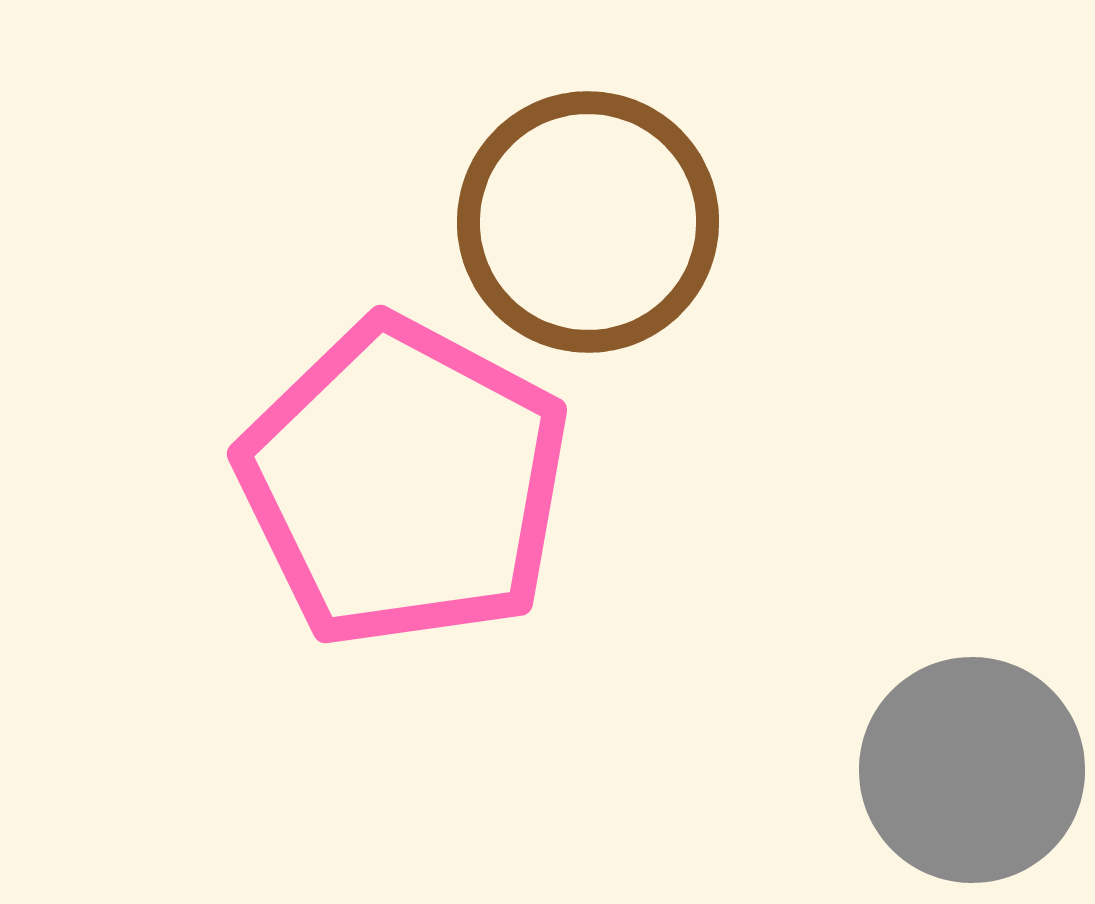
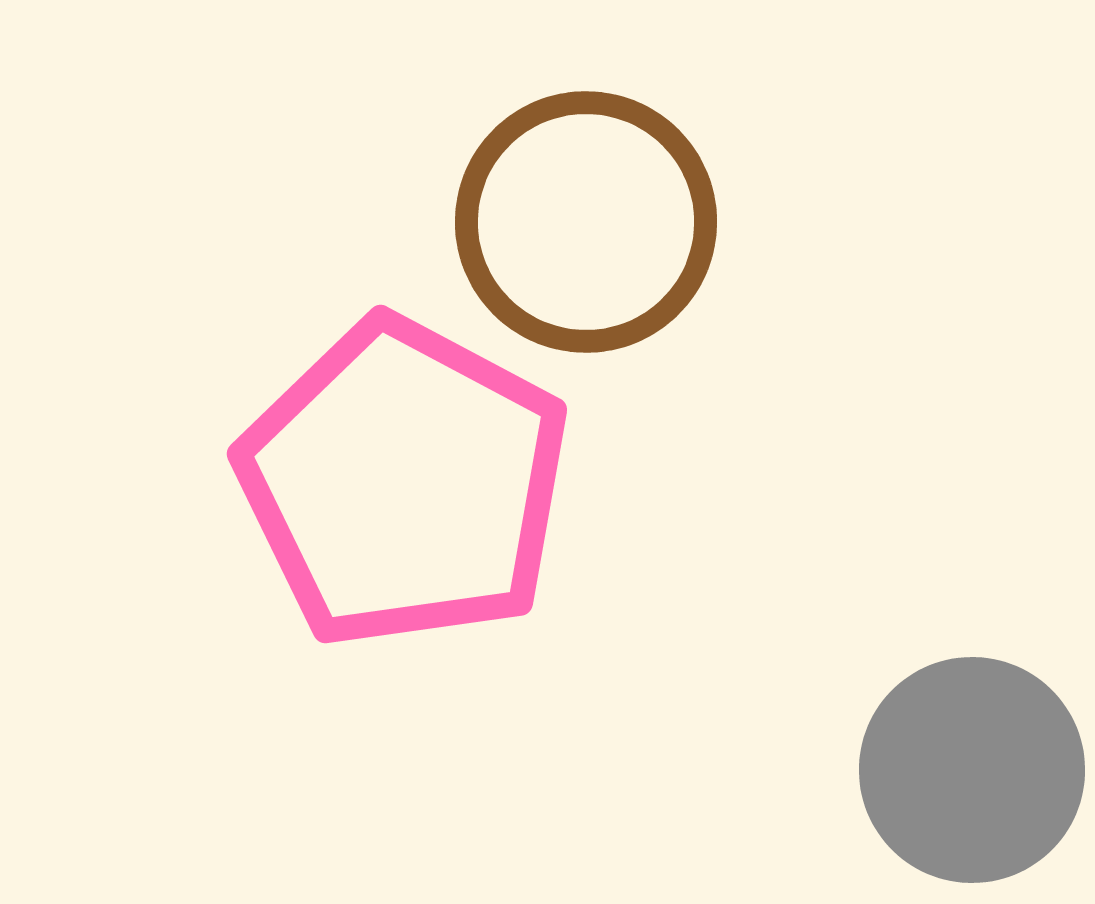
brown circle: moved 2 px left
